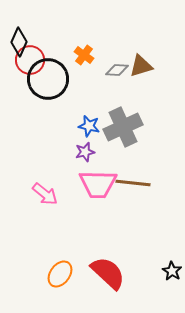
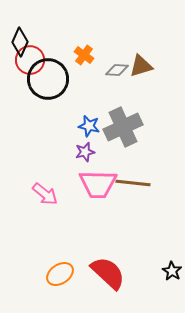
black diamond: moved 1 px right
orange ellipse: rotated 20 degrees clockwise
